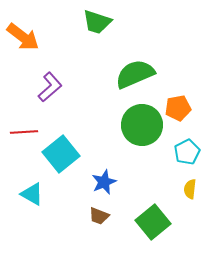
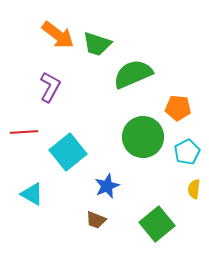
green trapezoid: moved 22 px down
orange arrow: moved 35 px right, 2 px up
green semicircle: moved 2 px left
purple L-shape: rotated 20 degrees counterclockwise
orange pentagon: rotated 15 degrees clockwise
green circle: moved 1 px right, 12 px down
cyan square: moved 7 px right, 2 px up
blue star: moved 3 px right, 4 px down
yellow semicircle: moved 4 px right
brown trapezoid: moved 3 px left, 4 px down
green square: moved 4 px right, 2 px down
